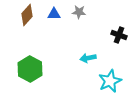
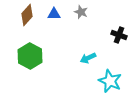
gray star: moved 2 px right; rotated 16 degrees clockwise
cyan arrow: rotated 14 degrees counterclockwise
green hexagon: moved 13 px up
cyan star: rotated 25 degrees counterclockwise
